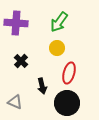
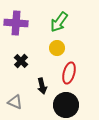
black circle: moved 1 px left, 2 px down
